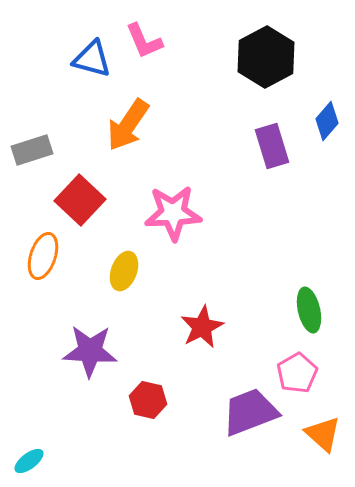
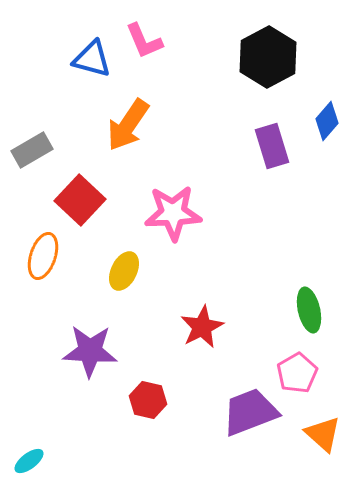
black hexagon: moved 2 px right
gray rectangle: rotated 12 degrees counterclockwise
yellow ellipse: rotated 6 degrees clockwise
